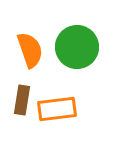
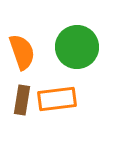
orange semicircle: moved 8 px left, 2 px down
orange rectangle: moved 10 px up
